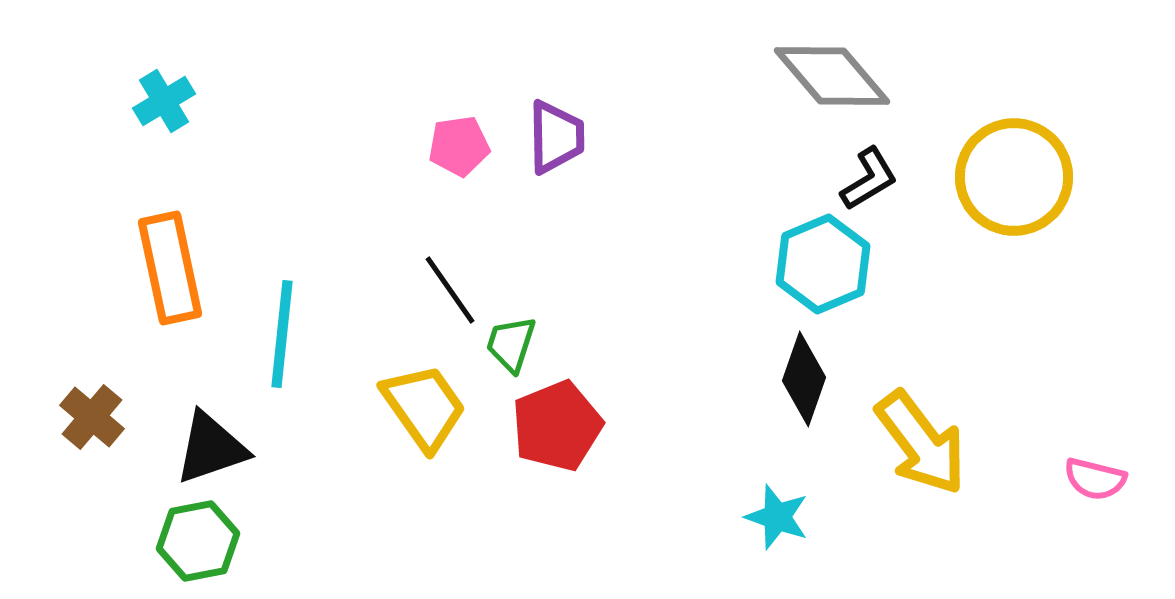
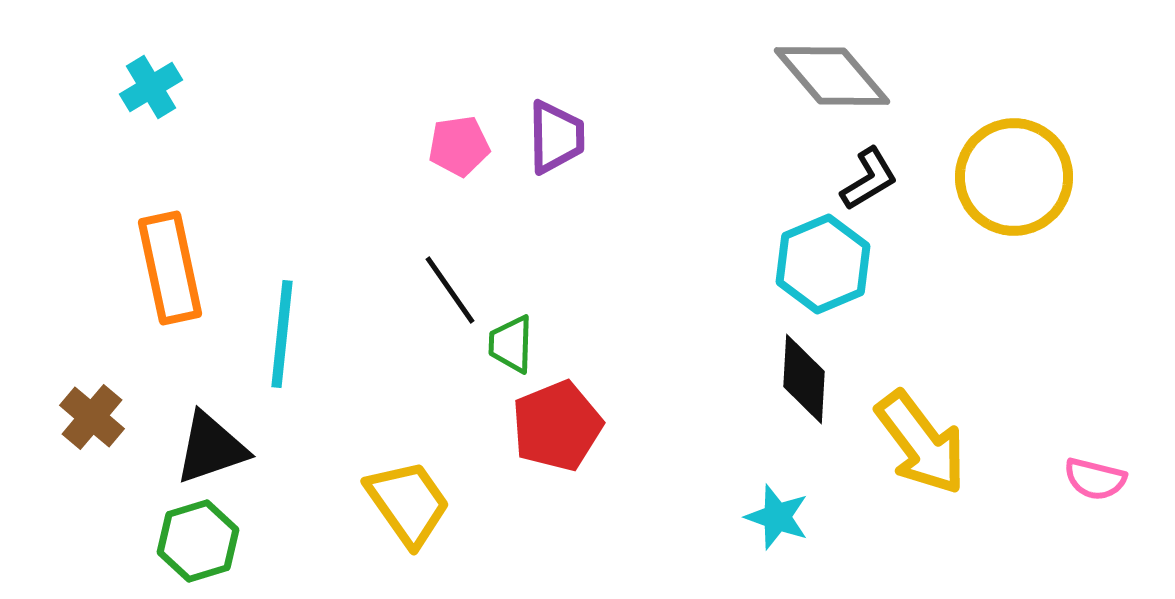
cyan cross: moved 13 px left, 14 px up
green trapezoid: rotated 16 degrees counterclockwise
black diamond: rotated 16 degrees counterclockwise
yellow trapezoid: moved 16 px left, 96 px down
green hexagon: rotated 6 degrees counterclockwise
